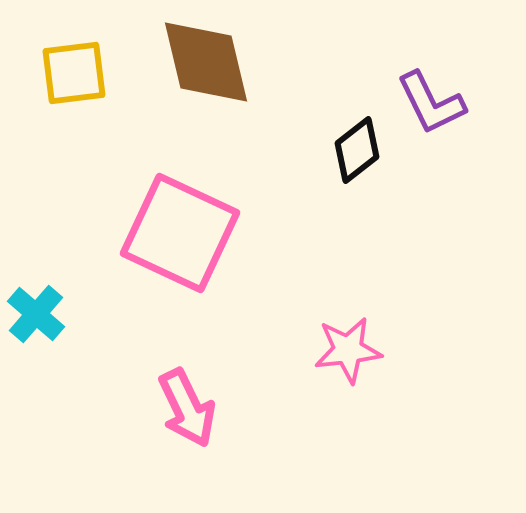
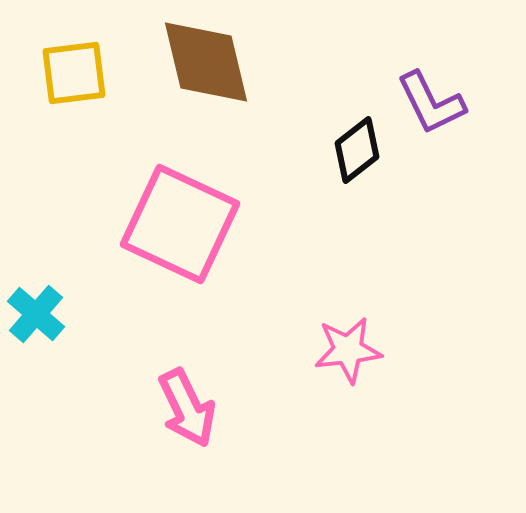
pink square: moved 9 px up
